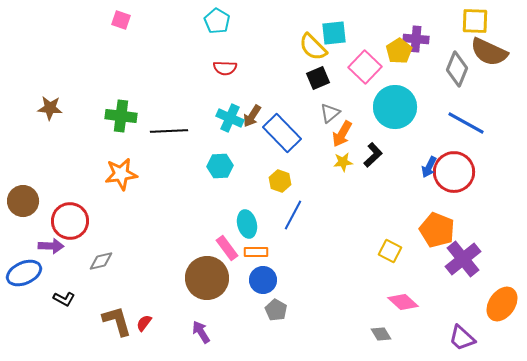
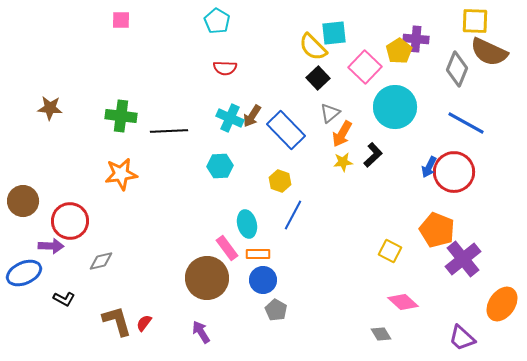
pink square at (121, 20): rotated 18 degrees counterclockwise
black square at (318, 78): rotated 20 degrees counterclockwise
blue rectangle at (282, 133): moved 4 px right, 3 px up
orange rectangle at (256, 252): moved 2 px right, 2 px down
